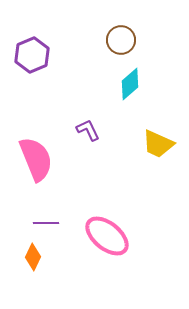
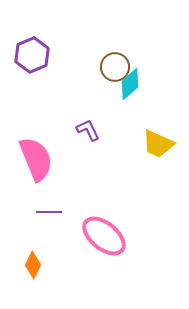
brown circle: moved 6 px left, 27 px down
purple line: moved 3 px right, 11 px up
pink ellipse: moved 3 px left
orange diamond: moved 8 px down
